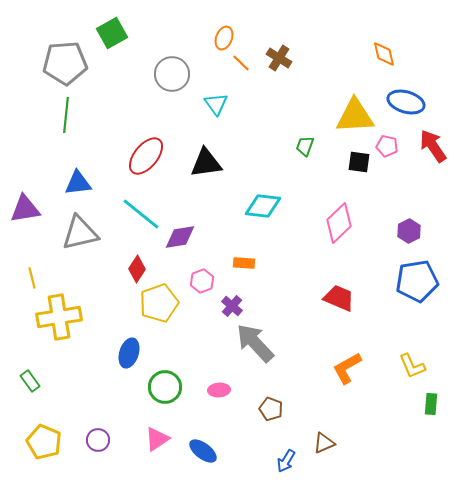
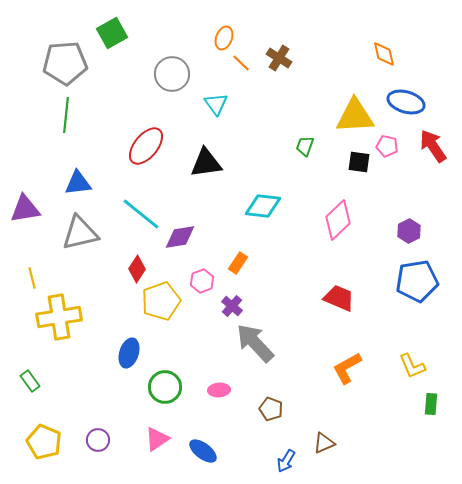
red ellipse at (146, 156): moved 10 px up
pink diamond at (339, 223): moved 1 px left, 3 px up
orange rectangle at (244, 263): moved 6 px left; rotated 60 degrees counterclockwise
yellow pentagon at (159, 303): moved 2 px right, 2 px up
